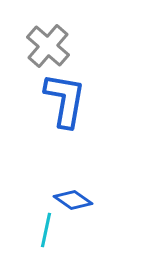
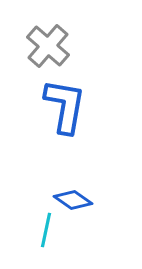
blue L-shape: moved 6 px down
